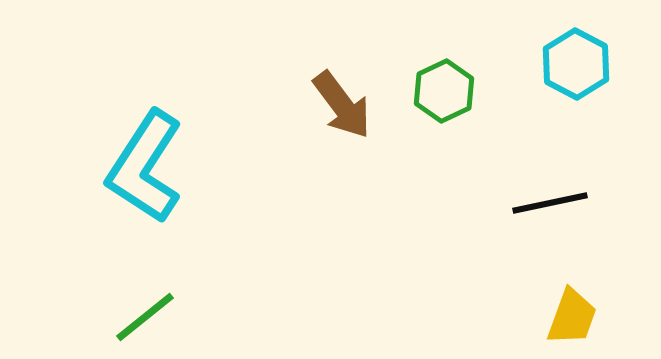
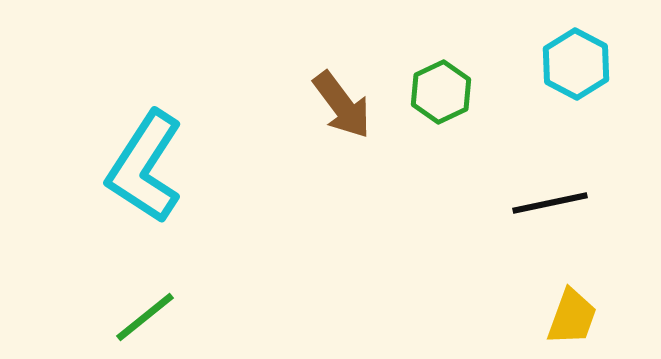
green hexagon: moved 3 px left, 1 px down
